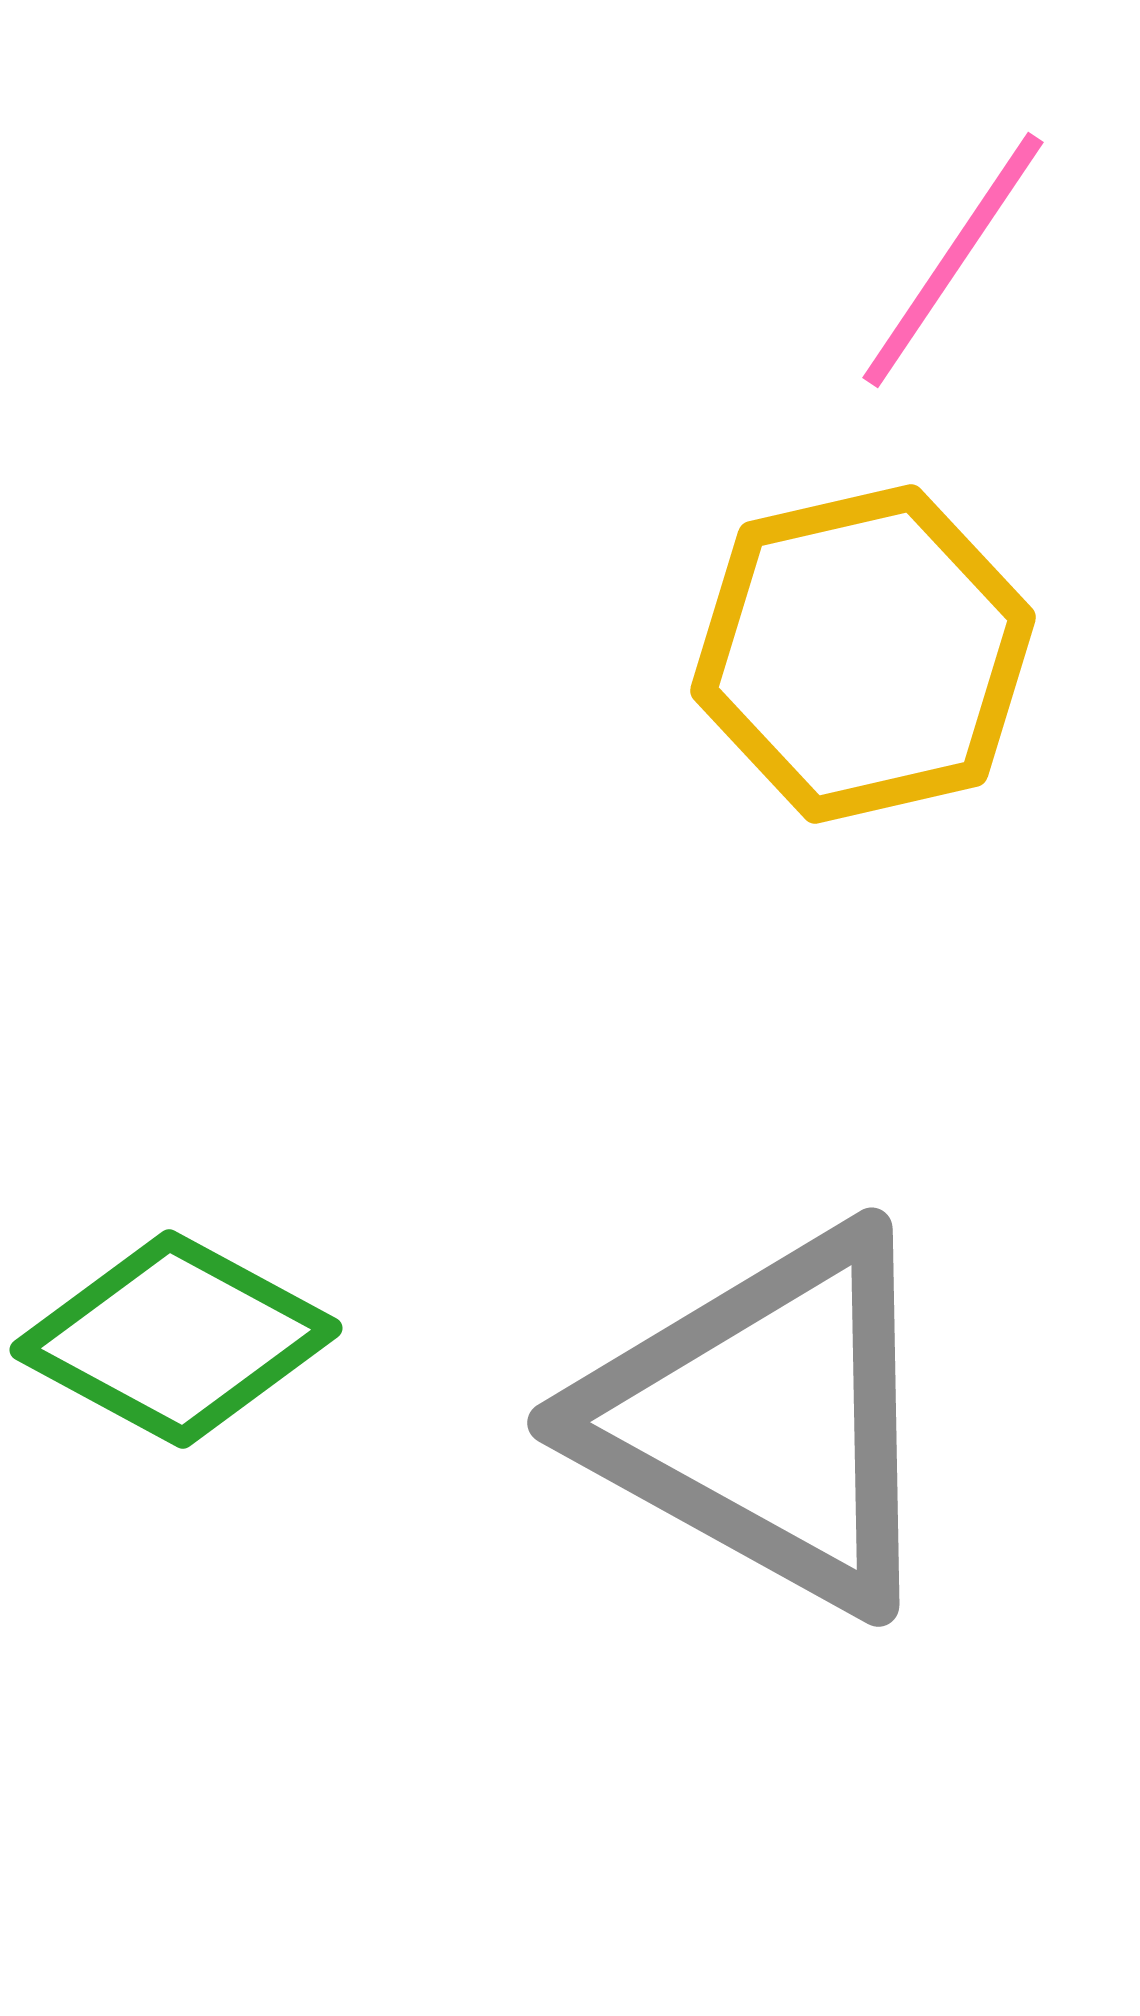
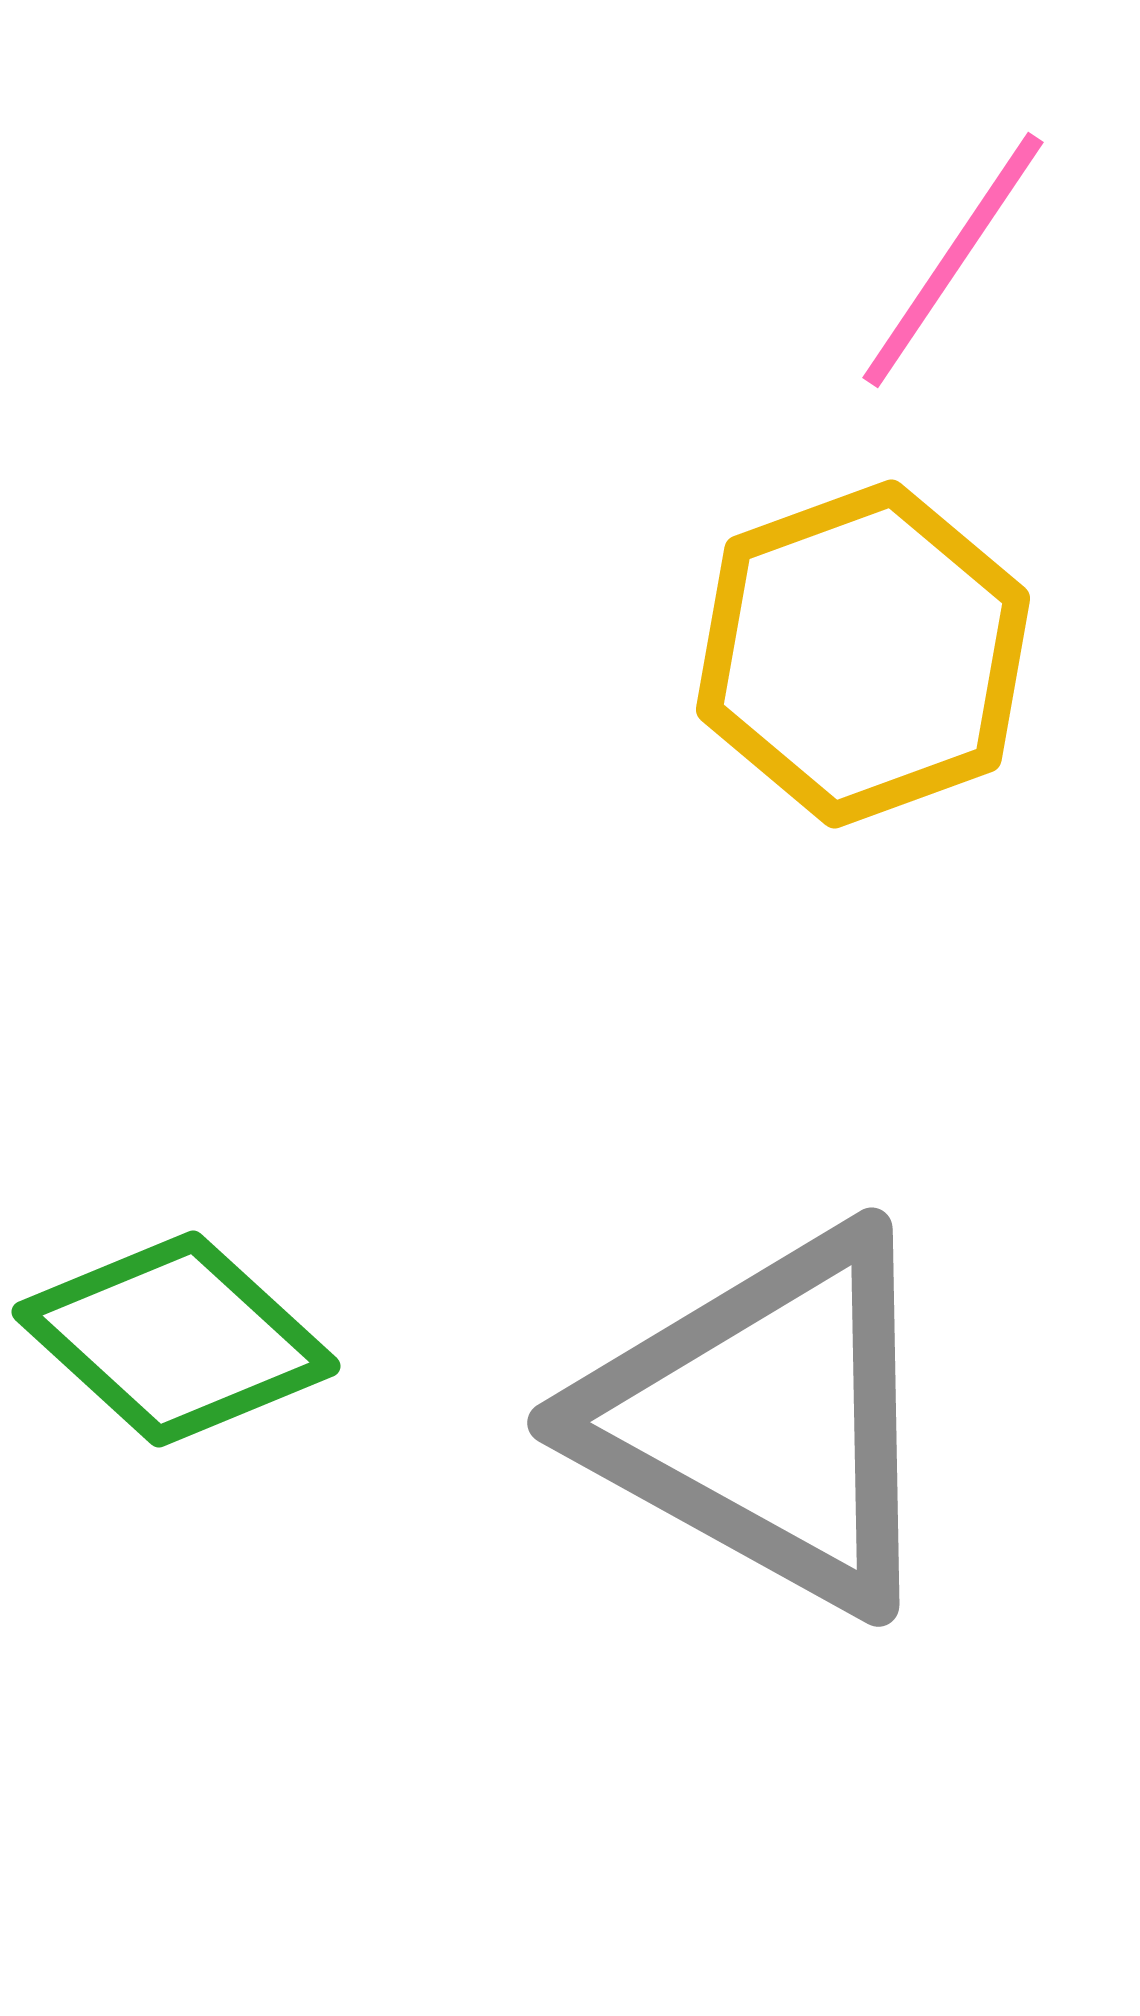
yellow hexagon: rotated 7 degrees counterclockwise
green diamond: rotated 14 degrees clockwise
